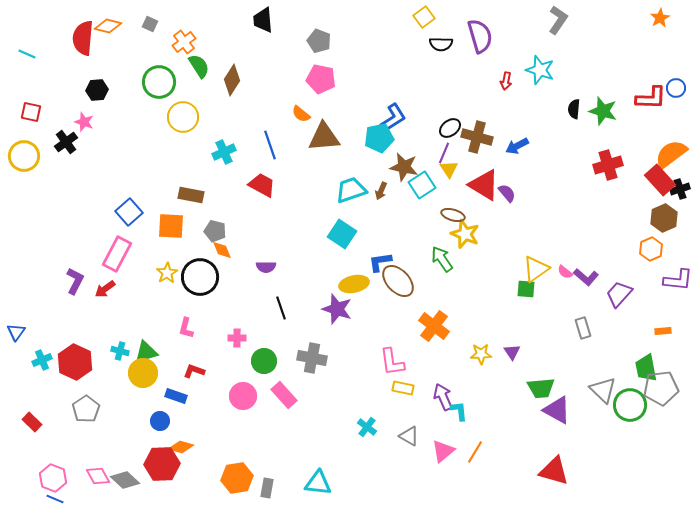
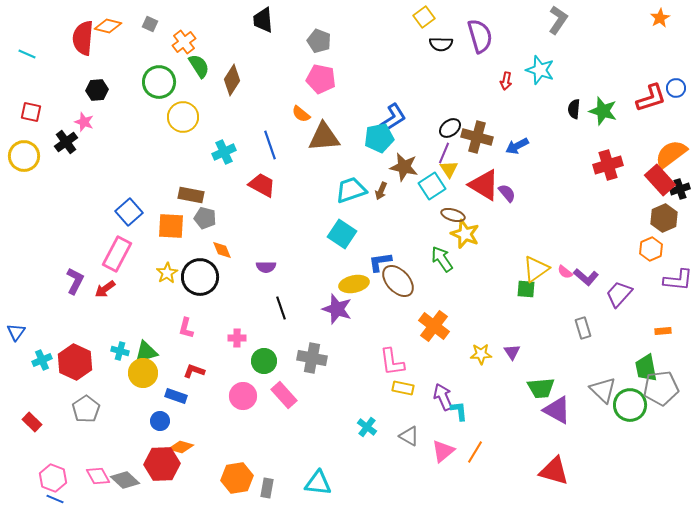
red L-shape at (651, 98): rotated 20 degrees counterclockwise
cyan square at (422, 185): moved 10 px right, 1 px down
gray pentagon at (215, 231): moved 10 px left, 13 px up
